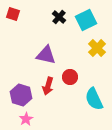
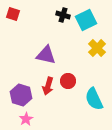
black cross: moved 4 px right, 2 px up; rotated 24 degrees counterclockwise
red circle: moved 2 px left, 4 px down
